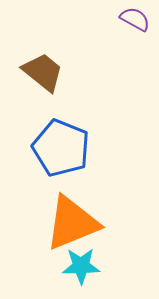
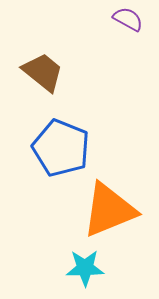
purple semicircle: moved 7 px left
orange triangle: moved 37 px right, 13 px up
cyan star: moved 4 px right, 2 px down
